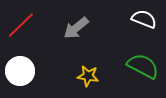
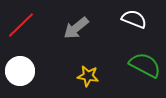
white semicircle: moved 10 px left
green semicircle: moved 2 px right, 1 px up
